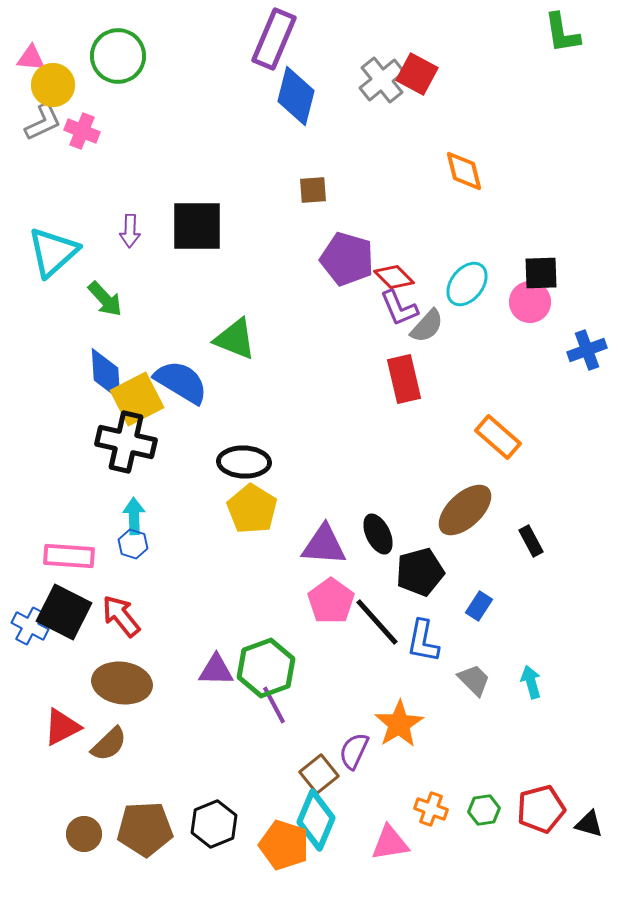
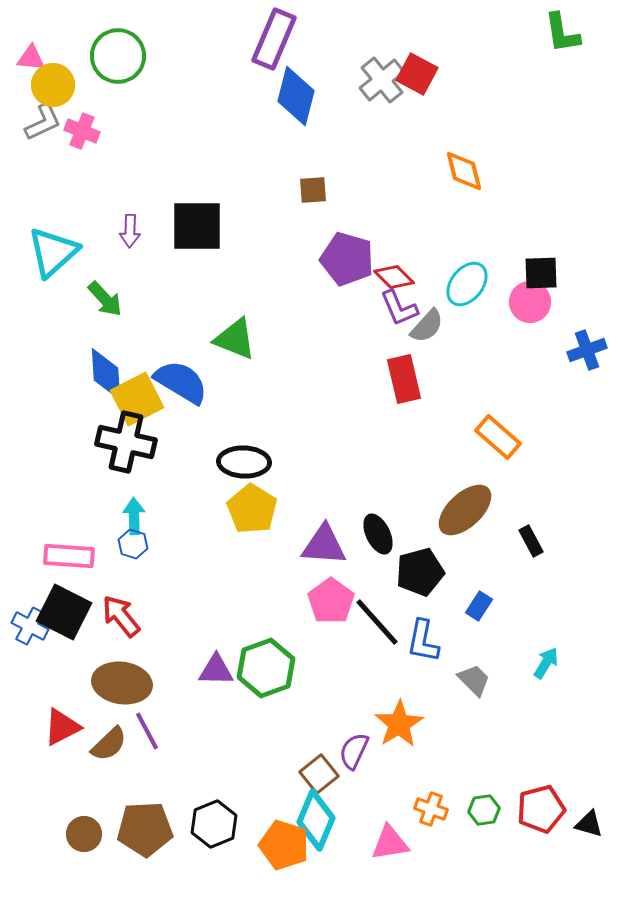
cyan arrow at (531, 682): moved 15 px right, 19 px up; rotated 48 degrees clockwise
purple line at (274, 705): moved 127 px left, 26 px down
